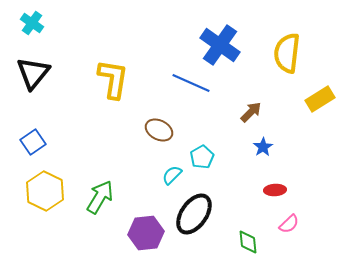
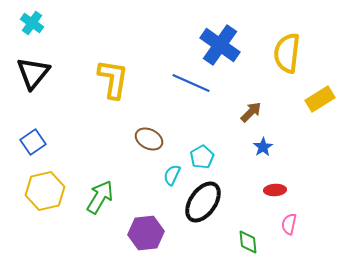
brown ellipse: moved 10 px left, 9 px down
cyan semicircle: rotated 20 degrees counterclockwise
yellow hexagon: rotated 21 degrees clockwise
black ellipse: moved 9 px right, 12 px up
pink semicircle: rotated 145 degrees clockwise
